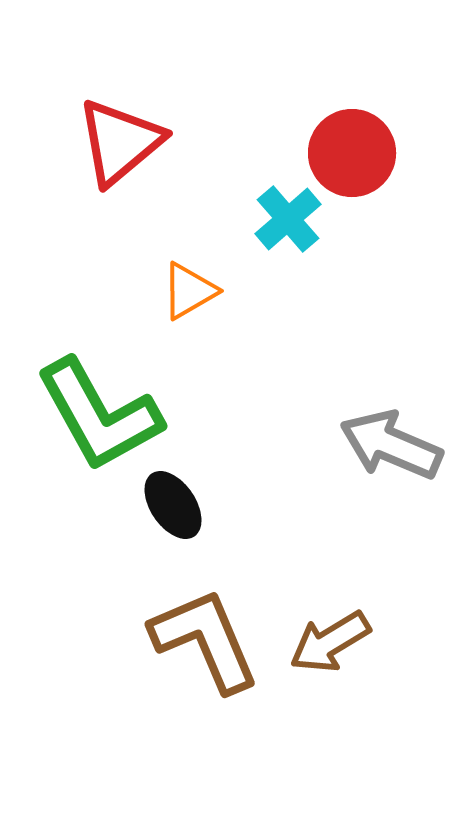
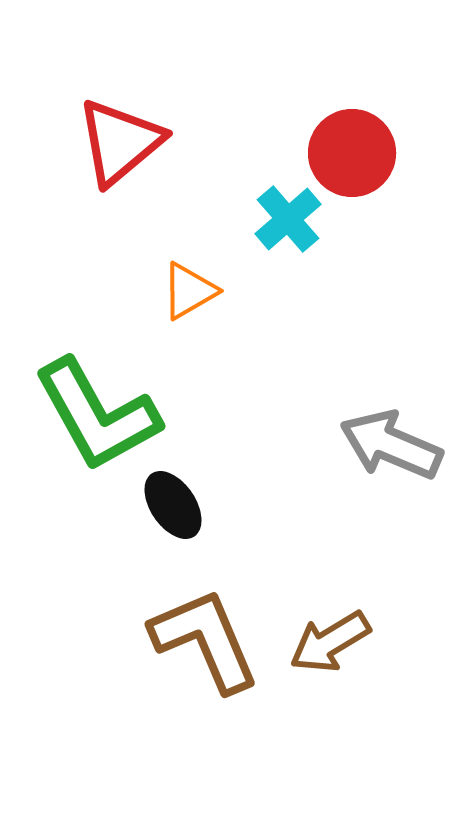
green L-shape: moved 2 px left
